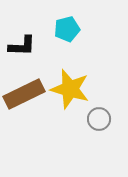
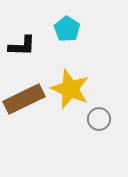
cyan pentagon: rotated 25 degrees counterclockwise
yellow star: rotated 6 degrees clockwise
brown rectangle: moved 5 px down
